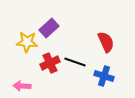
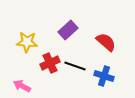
purple rectangle: moved 19 px right, 2 px down
red semicircle: rotated 25 degrees counterclockwise
black line: moved 4 px down
pink arrow: rotated 24 degrees clockwise
